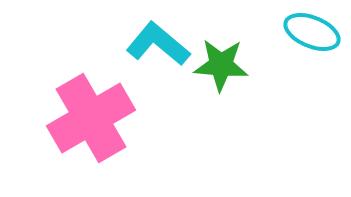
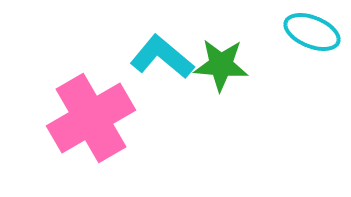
cyan L-shape: moved 4 px right, 13 px down
